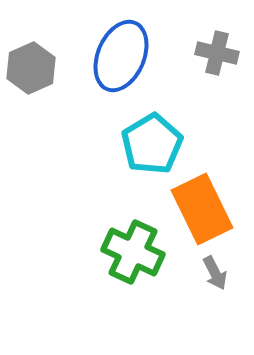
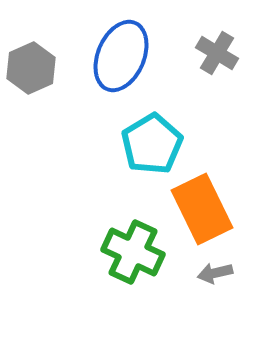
gray cross: rotated 18 degrees clockwise
gray arrow: rotated 104 degrees clockwise
